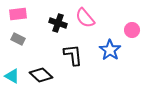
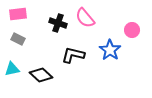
black L-shape: rotated 70 degrees counterclockwise
cyan triangle: moved 7 px up; rotated 42 degrees counterclockwise
